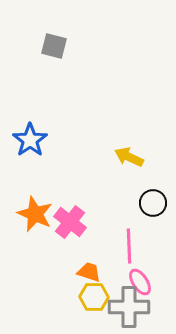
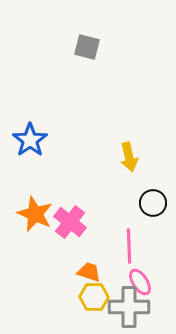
gray square: moved 33 px right, 1 px down
yellow arrow: rotated 128 degrees counterclockwise
